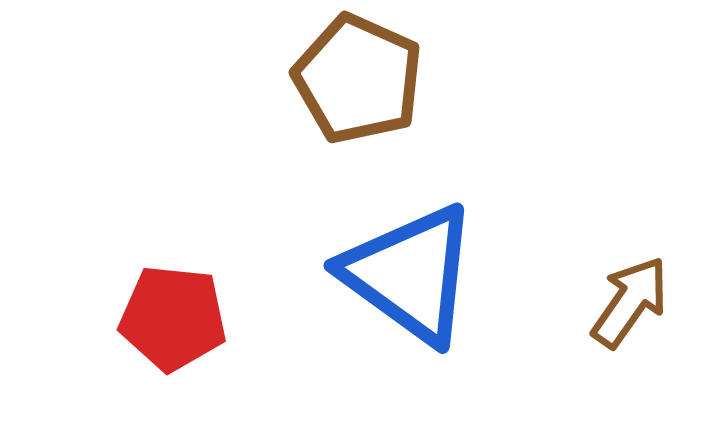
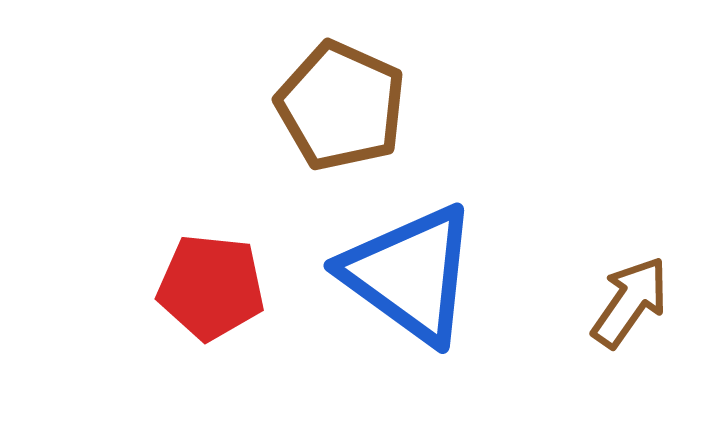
brown pentagon: moved 17 px left, 27 px down
red pentagon: moved 38 px right, 31 px up
